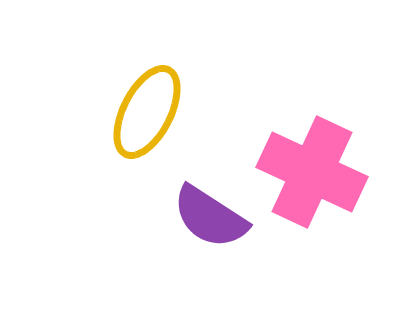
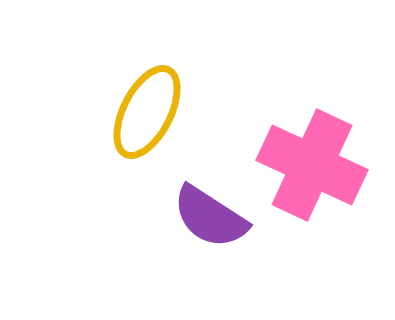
pink cross: moved 7 px up
